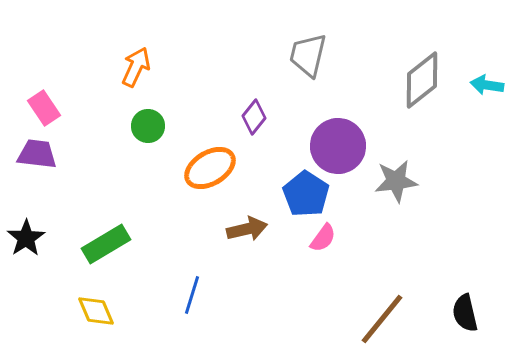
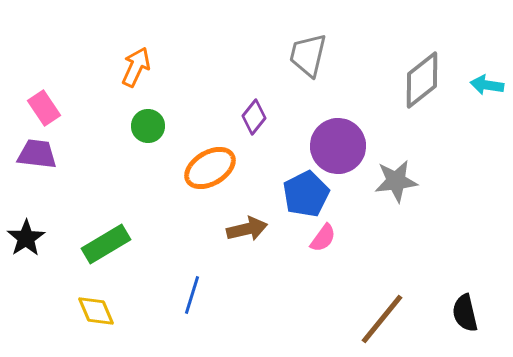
blue pentagon: rotated 12 degrees clockwise
